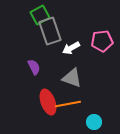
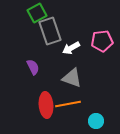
green square: moved 3 px left, 2 px up
purple semicircle: moved 1 px left
red ellipse: moved 2 px left, 3 px down; rotated 15 degrees clockwise
cyan circle: moved 2 px right, 1 px up
